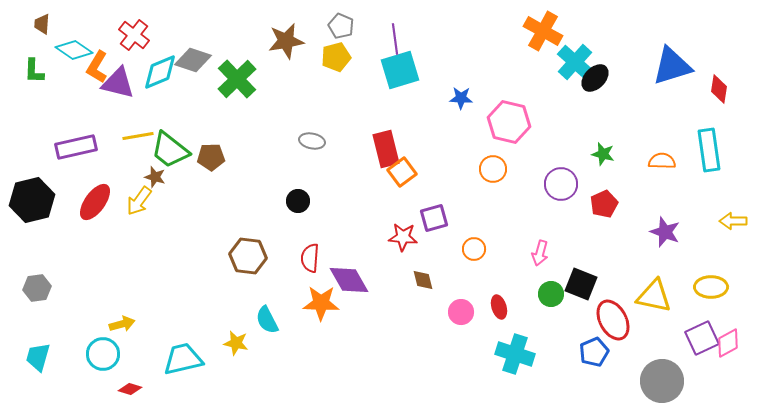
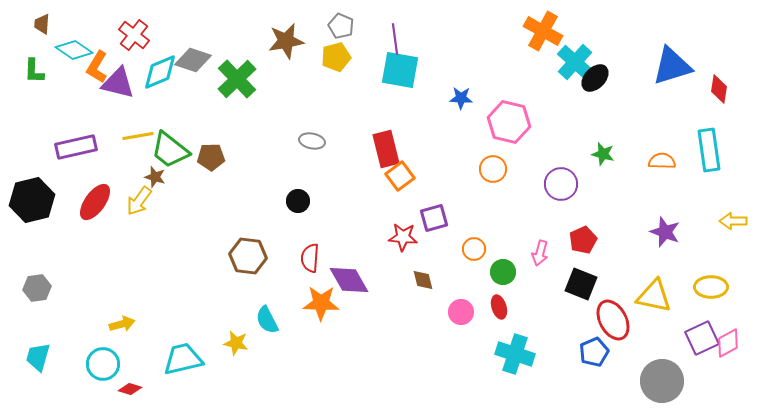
cyan square at (400, 70): rotated 27 degrees clockwise
orange square at (402, 172): moved 2 px left, 4 px down
red pentagon at (604, 204): moved 21 px left, 36 px down
green circle at (551, 294): moved 48 px left, 22 px up
cyan circle at (103, 354): moved 10 px down
